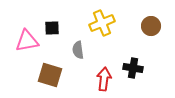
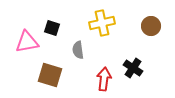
yellow cross: rotated 10 degrees clockwise
black square: rotated 21 degrees clockwise
pink triangle: moved 1 px down
black cross: rotated 24 degrees clockwise
